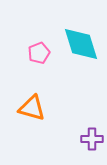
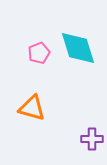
cyan diamond: moved 3 px left, 4 px down
